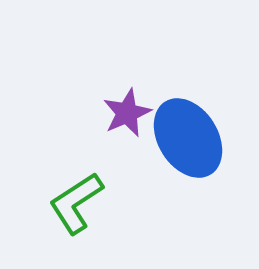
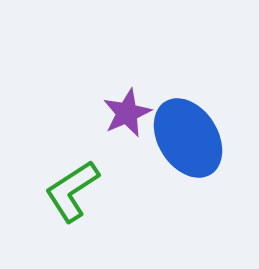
green L-shape: moved 4 px left, 12 px up
